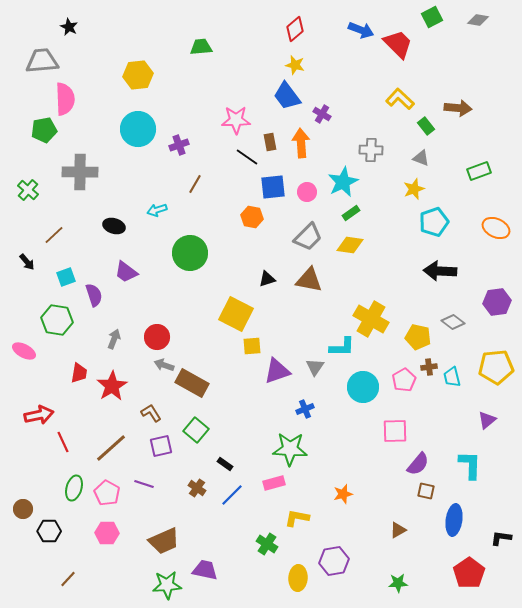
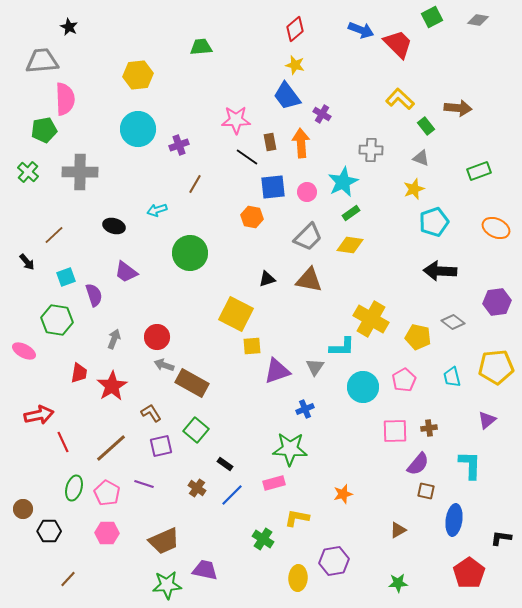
green cross at (28, 190): moved 18 px up
brown cross at (429, 367): moved 61 px down
green cross at (267, 544): moved 4 px left, 5 px up
